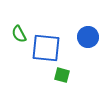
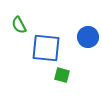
green semicircle: moved 9 px up
